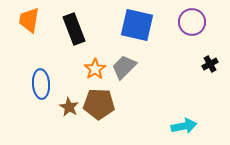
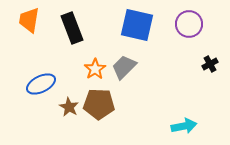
purple circle: moved 3 px left, 2 px down
black rectangle: moved 2 px left, 1 px up
blue ellipse: rotated 68 degrees clockwise
